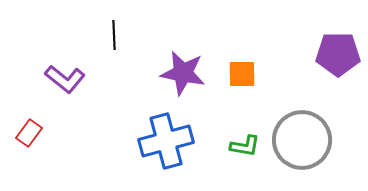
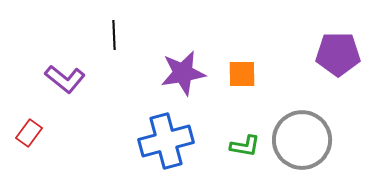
purple star: rotated 21 degrees counterclockwise
